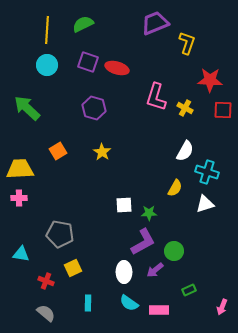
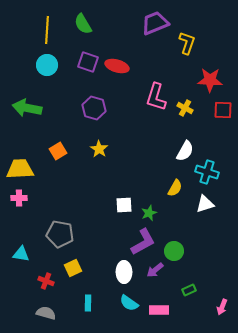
green semicircle: rotated 95 degrees counterclockwise
red ellipse: moved 2 px up
green arrow: rotated 32 degrees counterclockwise
yellow star: moved 3 px left, 3 px up
green star: rotated 21 degrees counterclockwise
gray semicircle: rotated 24 degrees counterclockwise
